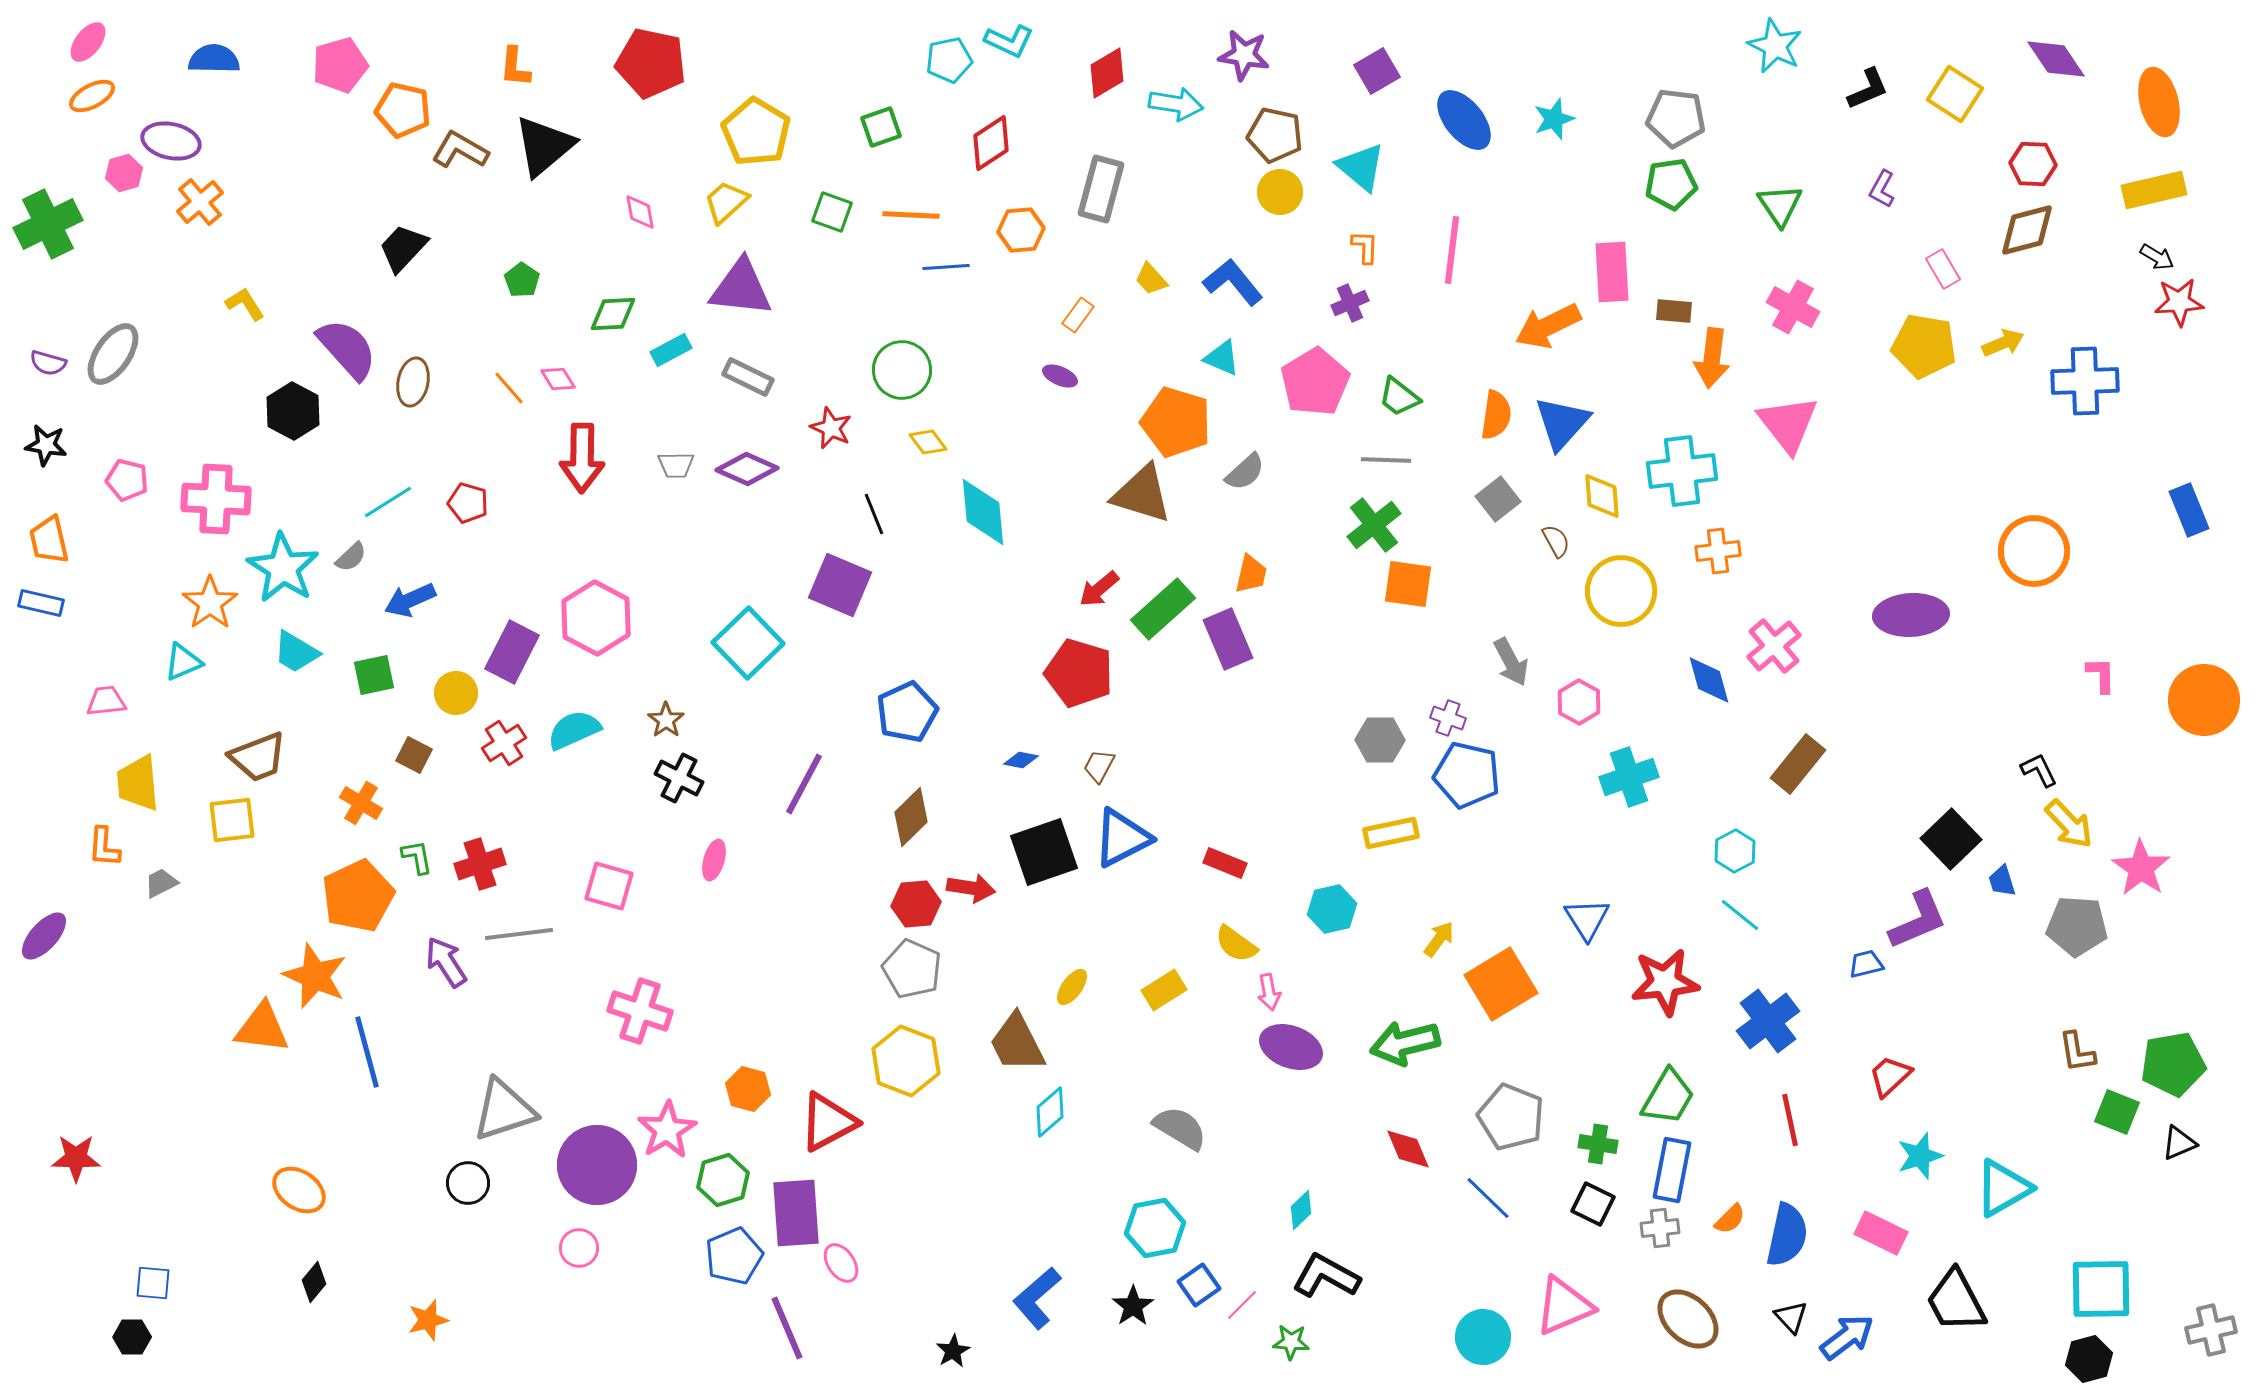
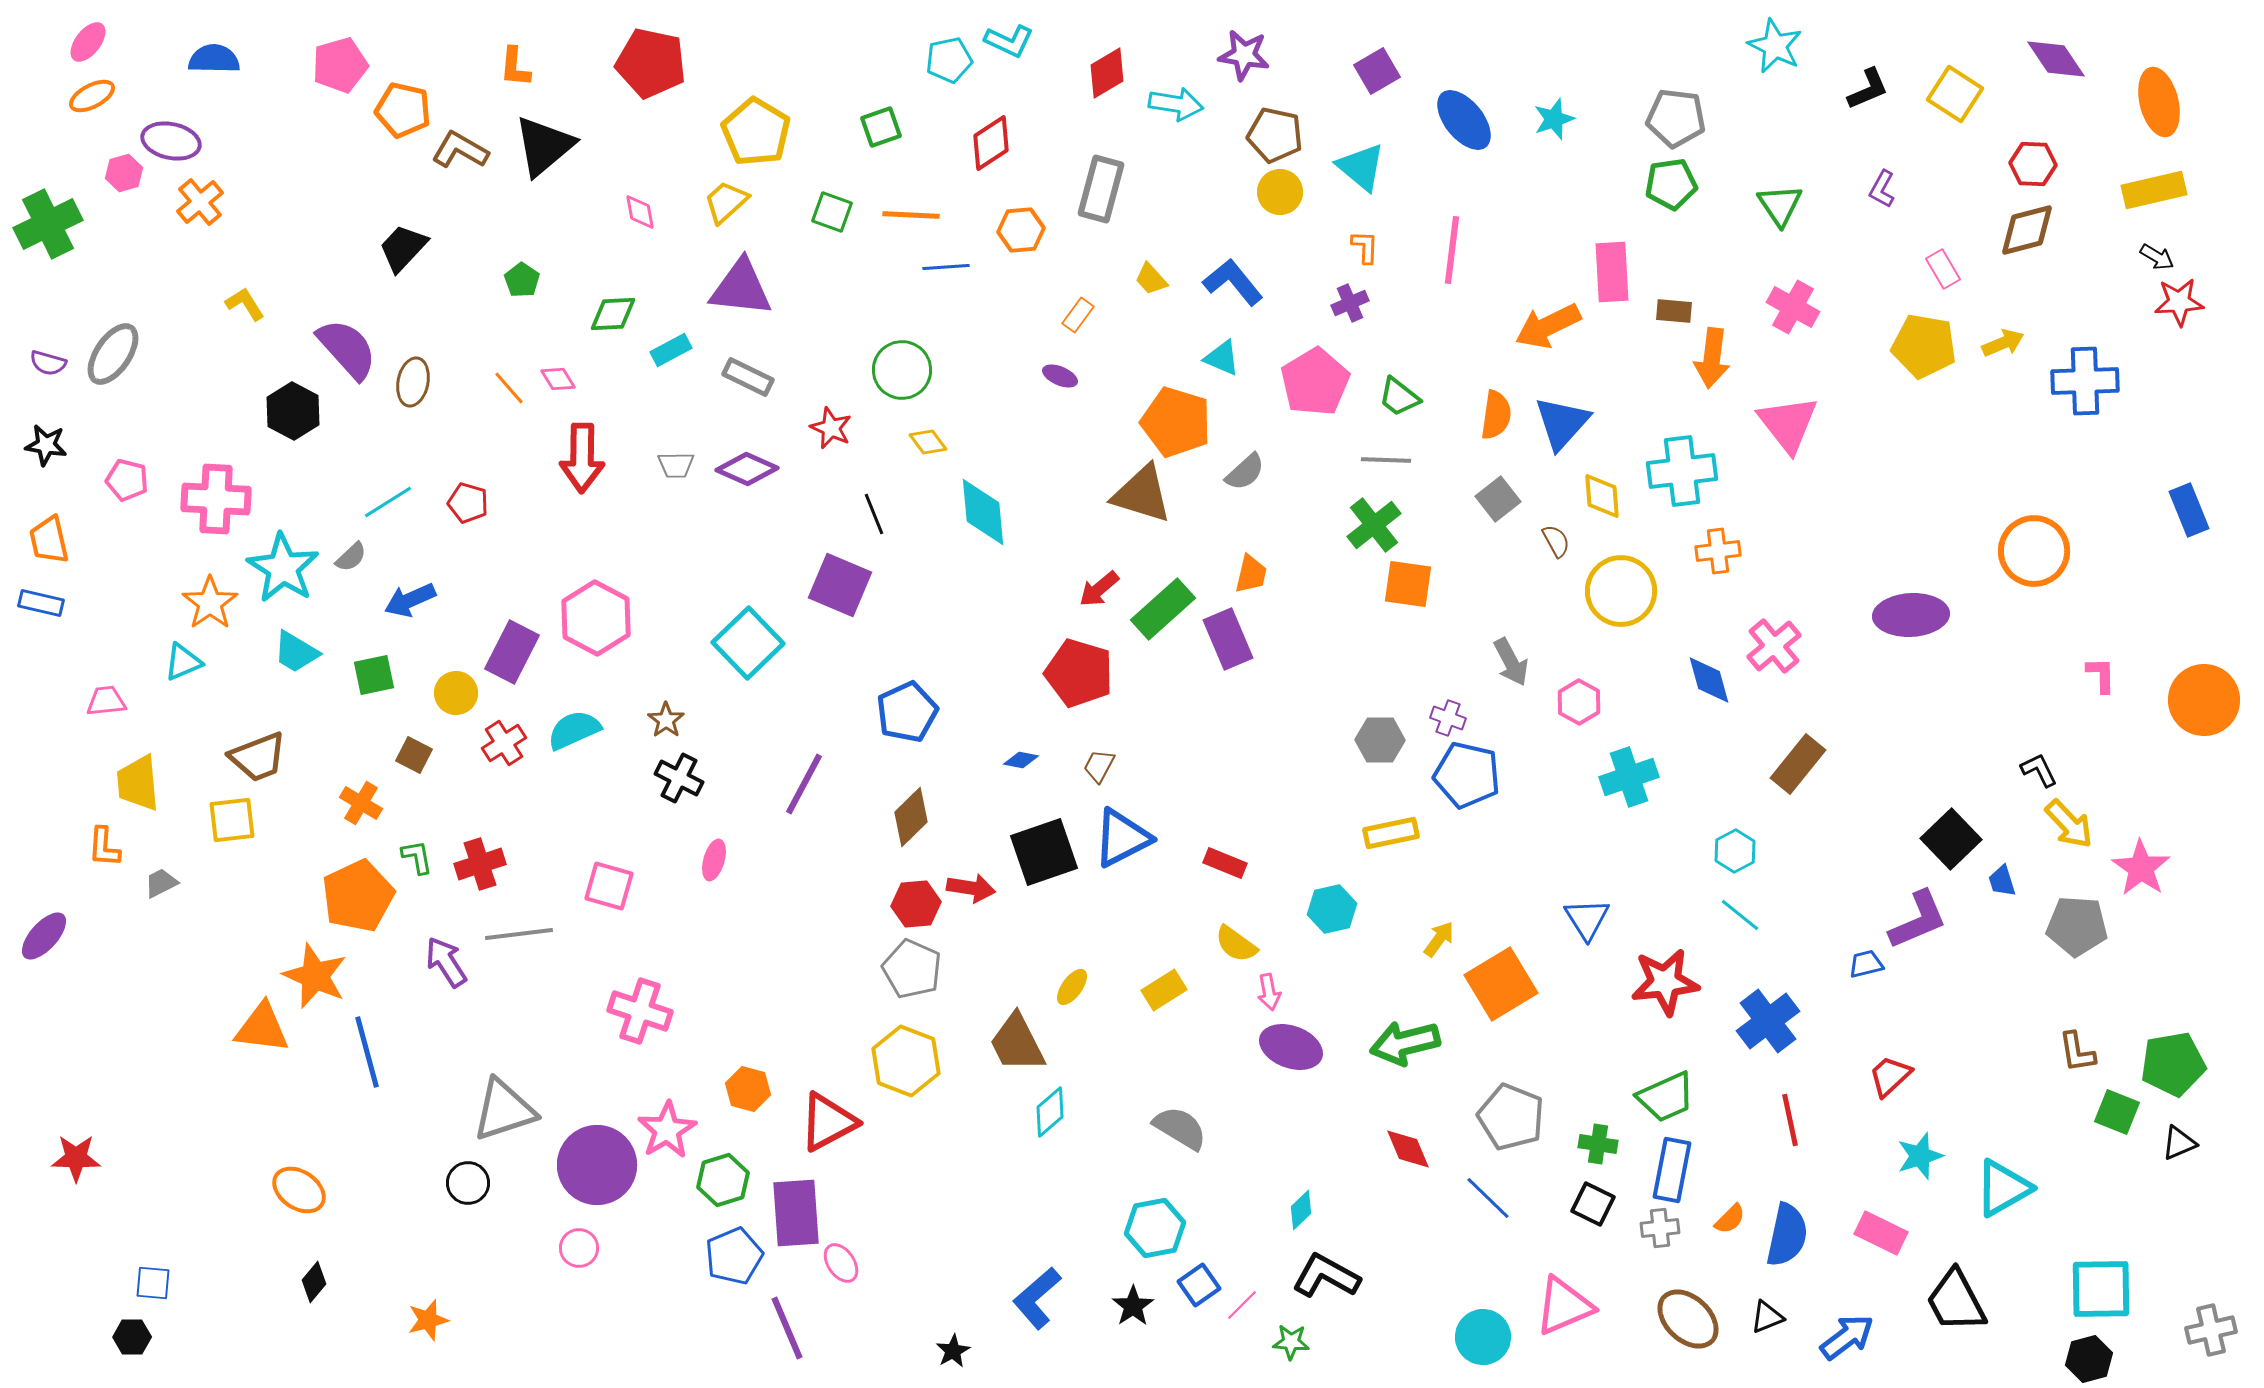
green trapezoid at (1668, 1097): moved 2 px left; rotated 36 degrees clockwise
black triangle at (1791, 1317): moved 24 px left; rotated 51 degrees clockwise
